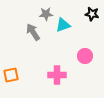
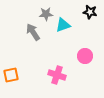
black star: moved 2 px left, 2 px up
pink cross: rotated 18 degrees clockwise
